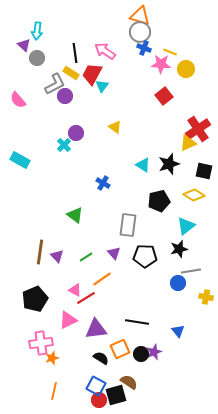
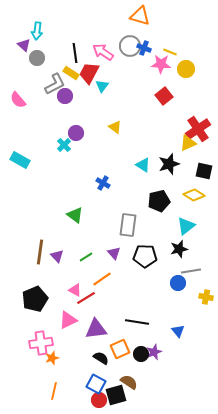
gray circle at (140, 32): moved 10 px left, 14 px down
pink arrow at (105, 51): moved 2 px left, 1 px down
red trapezoid at (92, 74): moved 3 px left, 1 px up
blue square at (96, 386): moved 2 px up
